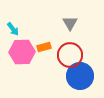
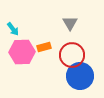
red circle: moved 2 px right
